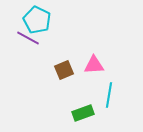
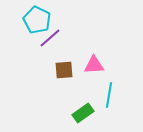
purple line: moved 22 px right; rotated 70 degrees counterclockwise
brown square: rotated 18 degrees clockwise
green rectangle: rotated 15 degrees counterclockwise
